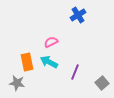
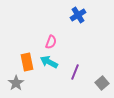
pink semicircle: rotated 136 degrees clockwise
gray star: moved 1 px left; rotated 28 degrees clockwise
